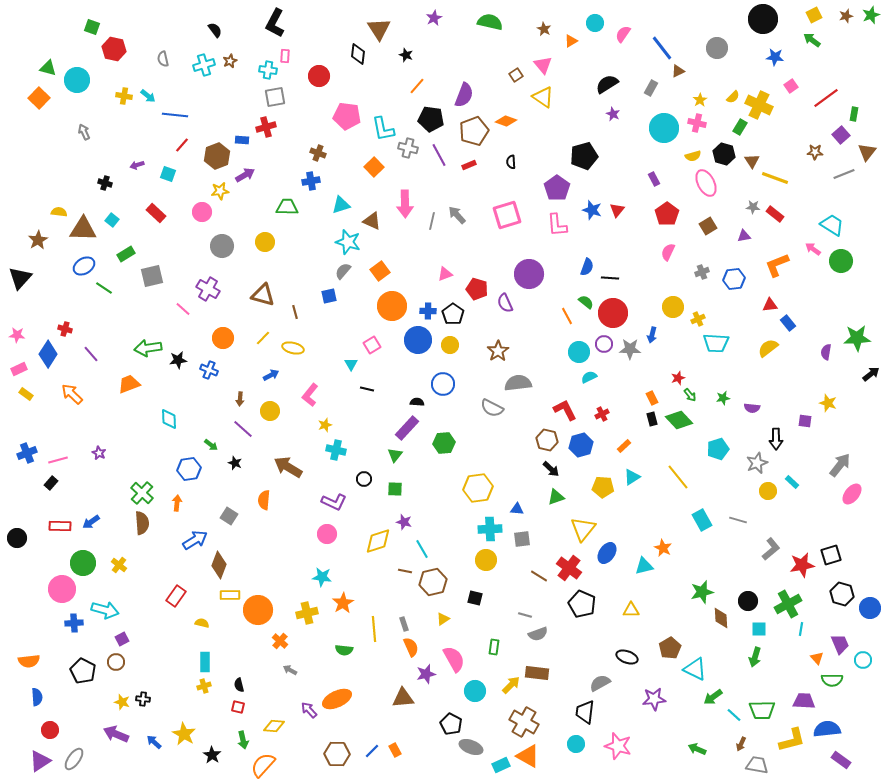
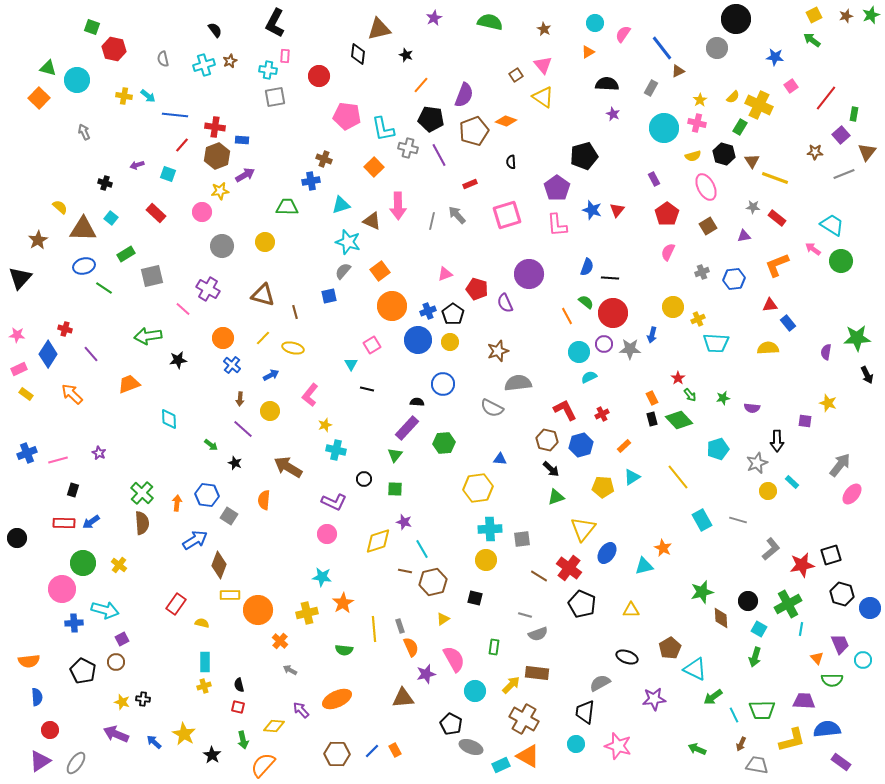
black circle at (763, 19): moved 27 px left
brown triangle at (379, 29): rotated 50 degrees clockwise
orange triangle at (571, 41): moved 17 px right, 11 px down
black semicircle at (607, 84): rotated 35 degrees clockwise
orange line at (417, 86): moved 4 px right, 1 px up
red line at (826, 98): rotated 16 degrees counterclockwise
red cross at (266, 127): moved 51 px left; rotated 24 degrees clockwise
brown cross at (318, 153): moved 6 px right, 6 px down
red rectangle at (469, 165): moved 1 px right, 19 px down
pink ellipse at (706, 183): moved 4 px down
pink arrow at (405, 204): moved 7 px left, 2 px down
yellow semicircle at (59, 212): moved 1 px right, 5 px up; rotated 35 degrees clockwise
red rectangle at (775, 214): moved 2 px right, 4 px down
cyan square at (112, 220): moved 1 px left, 2 px up
blue ellipse at (84, 266): rotated 15 degrees clockwise
blue cross at (428, 311): rotated 21 degrees counterclockwise
yellow circle at (450, 345): moved 3 px up
green arrow at (148, 348): moved 12 px up
yellow semicircle at (768, 348): rotated 35 degrees clockwise
brown star at (498, 351): rotated 15 degrees clockwise
blue cross at (209, 370): moved 23 px right, 5 px up; rotated 18 degrees clockwise
black arrow at (871, 374): moved 4 px left, 1 px down; rotated 102 degrees clockwise
red star at (678, 378): rotated 16 degrees counterclockwise
black arrow at (776, 439): moved 1 px right, 2 px down
blue hexagon at (189, 469): moved 18 px right, 26 px down; rotated 15 degrees clockwise
black rectangle at (51, 483): moved 22 px right, 7 px down; rotated 24 degrees counterclockwise
blue triangle at (517, 509): moved 17 px left, 50 px up
red rectangle at (60, 526): moved 4 px right, 3 px up
red rectangle at (176, 596): moved 8 px down
gray rectangle at (404, 624): moved 4 px left, 2 px down
cyan square at (759, 629): rotated 28 degrees clockwise
purple arrow at (309, 710): moved 8 px left
cyan line at (734, 715): rotated 21 degrees clockwise
brown cross at (524, 722): moved 3 px up
gray ellipse at (74, 759): moved 2 px right, 4 px down
purple rectangle at (841, 760): moved 2 px down
